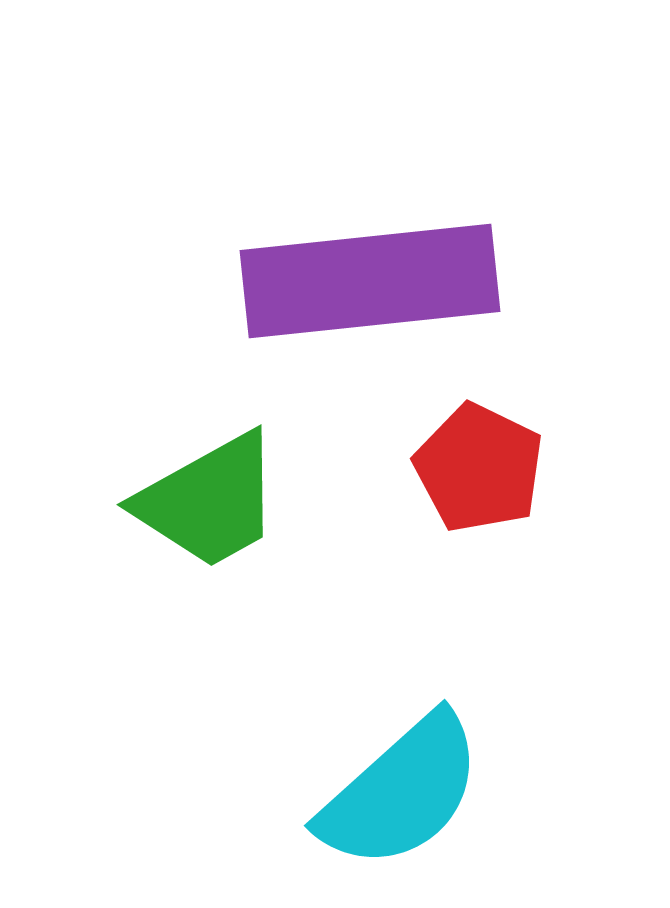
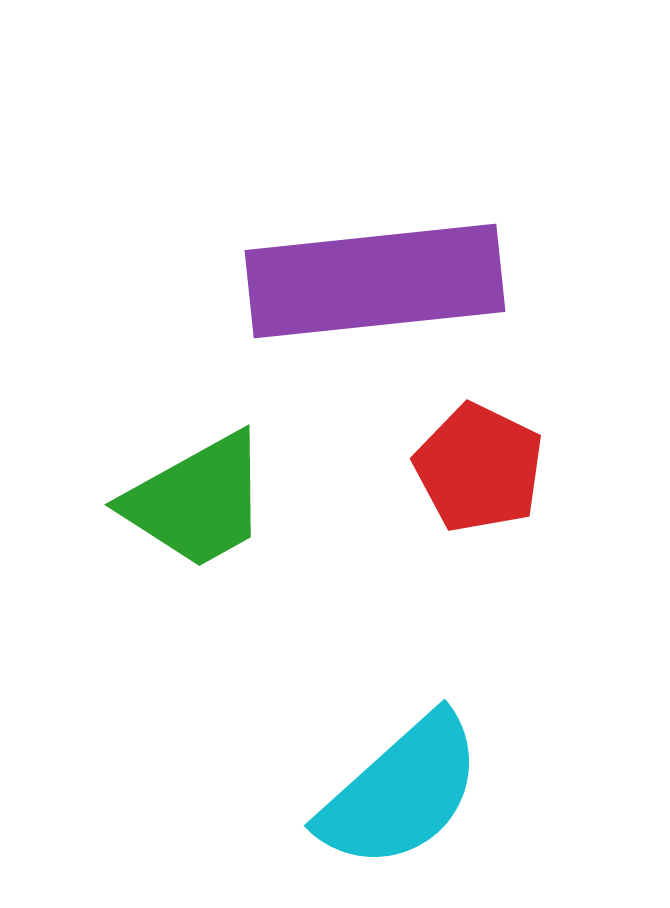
purple rectangle: moved 5 px right
green trapezoid: moved 12 px left
